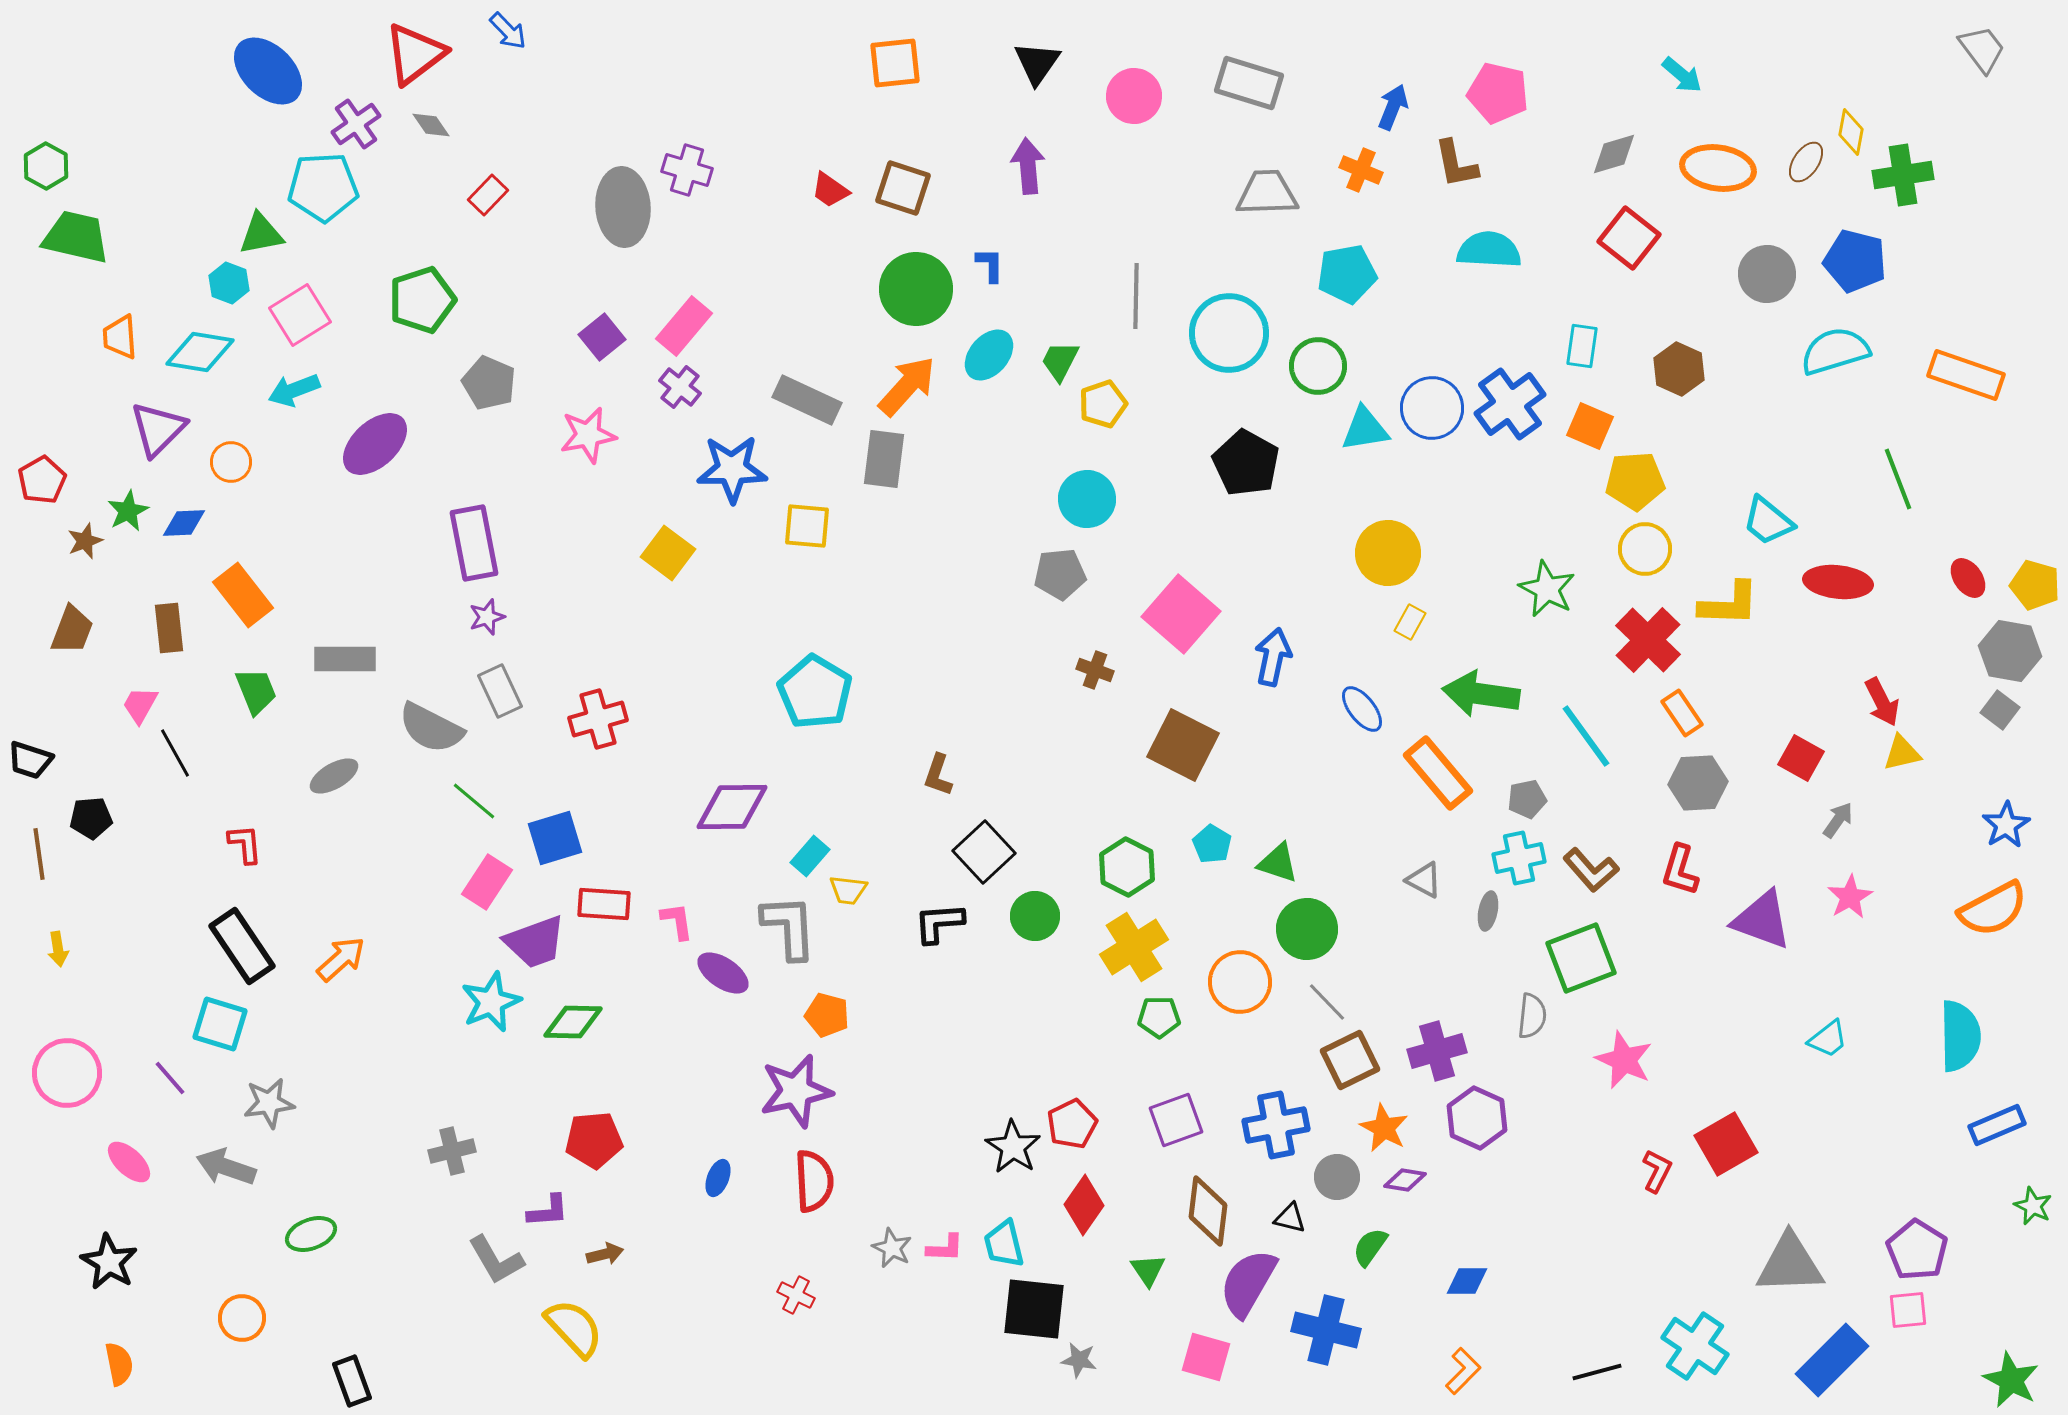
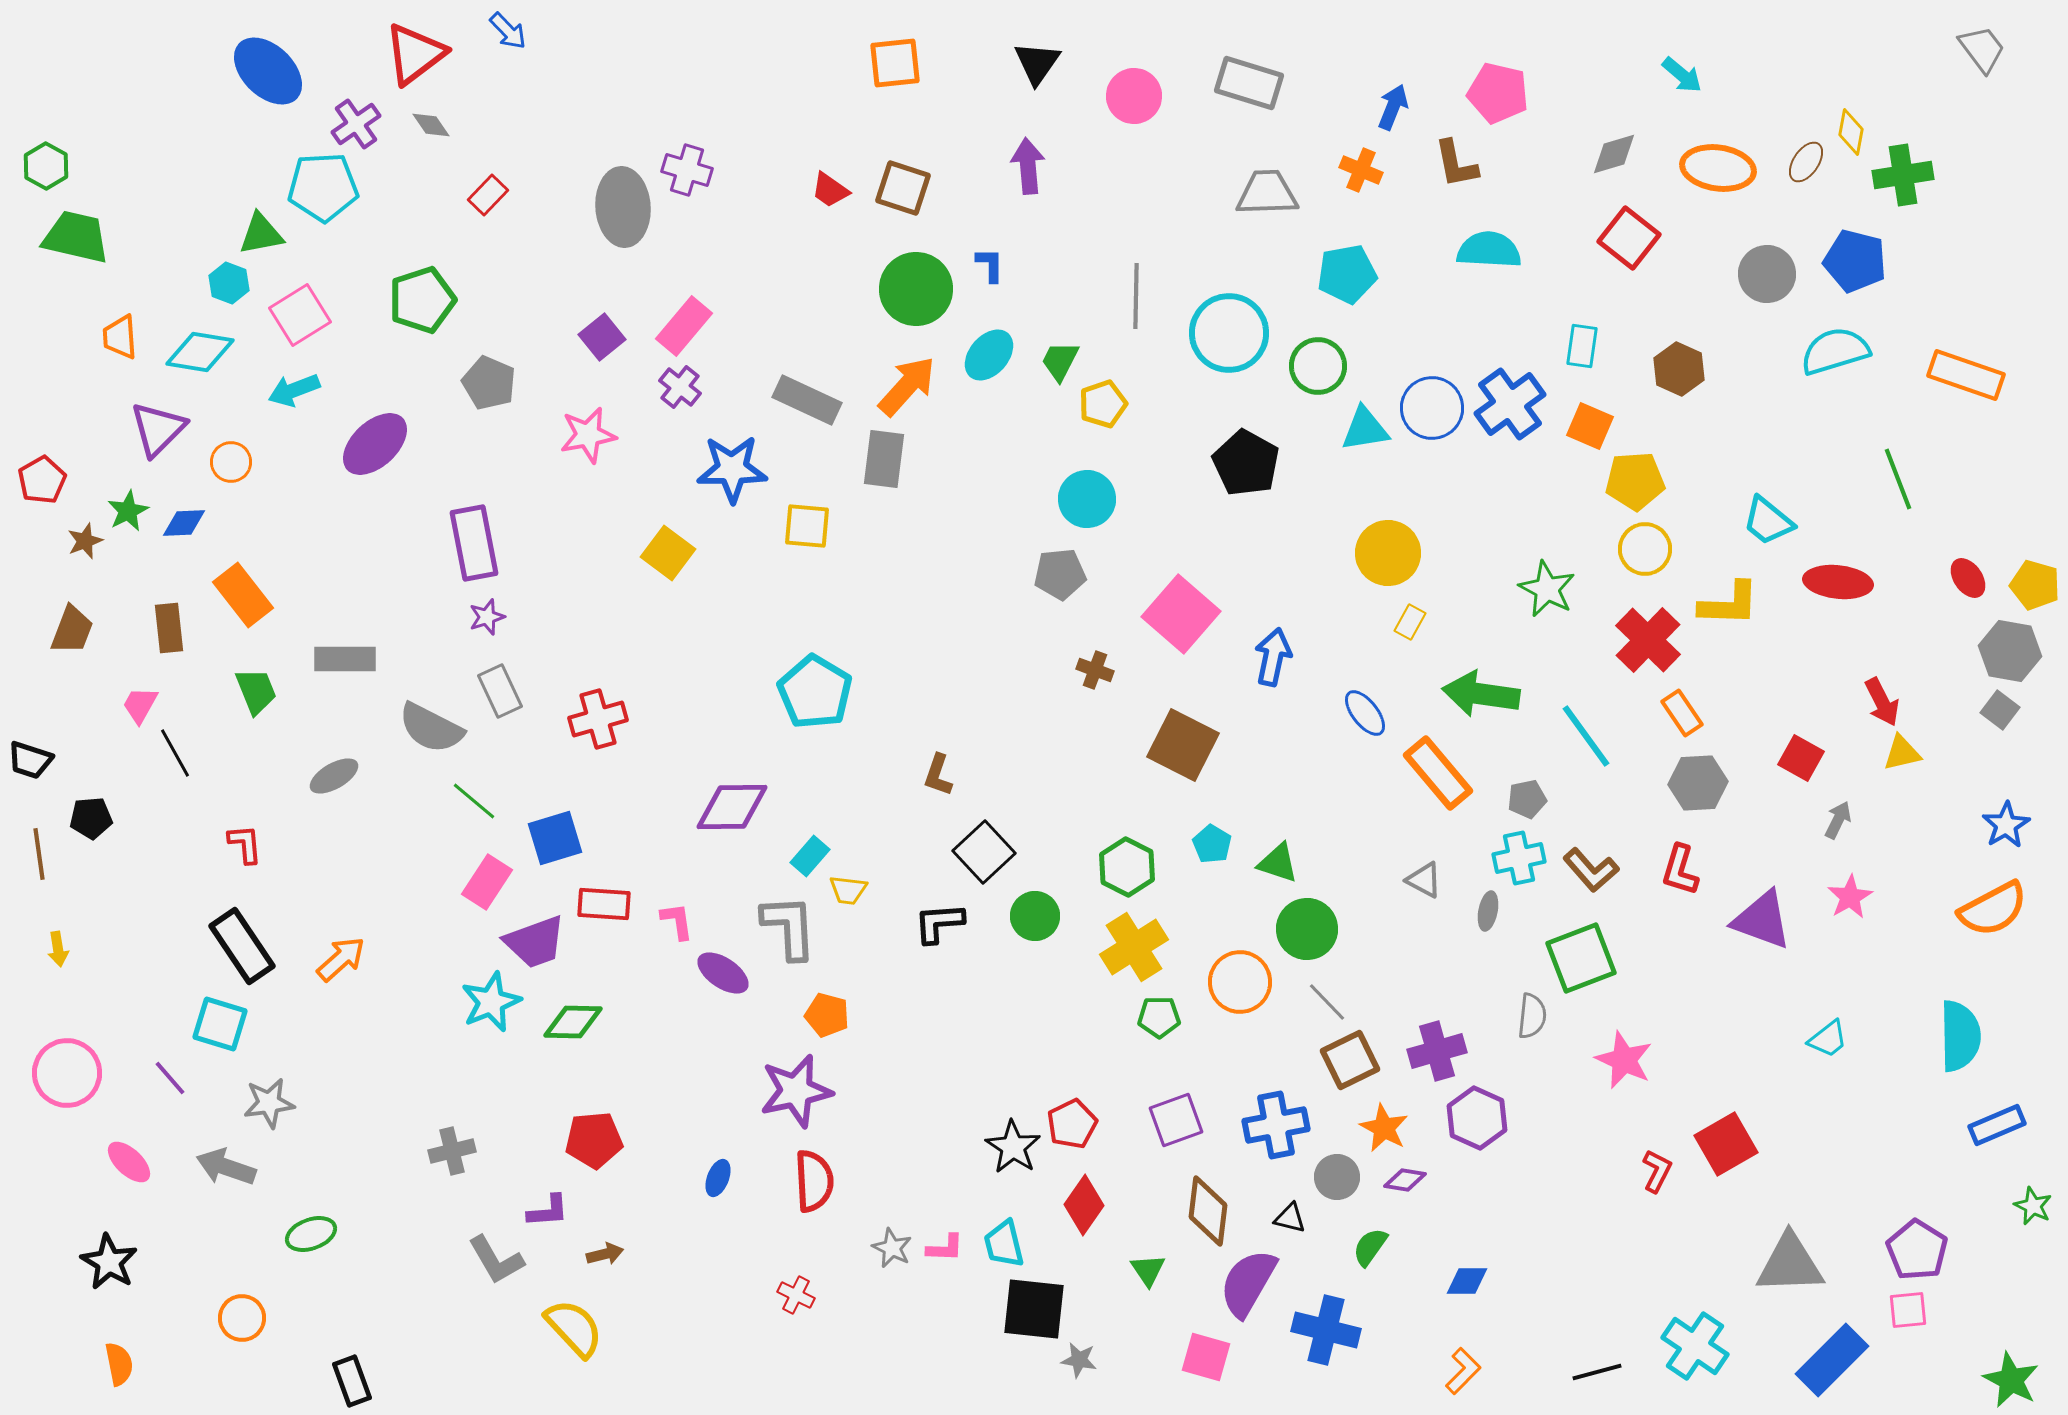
blue ellipse at (1362, 709): moved 3 px right, 4 px down
gray arrow at (1838, 820): rotated 9 degrees counterclockwise
